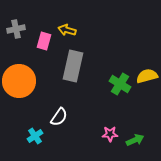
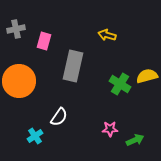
yellow arrow: moved 40 px right, 5 px down
pink star: moved 5 px up
